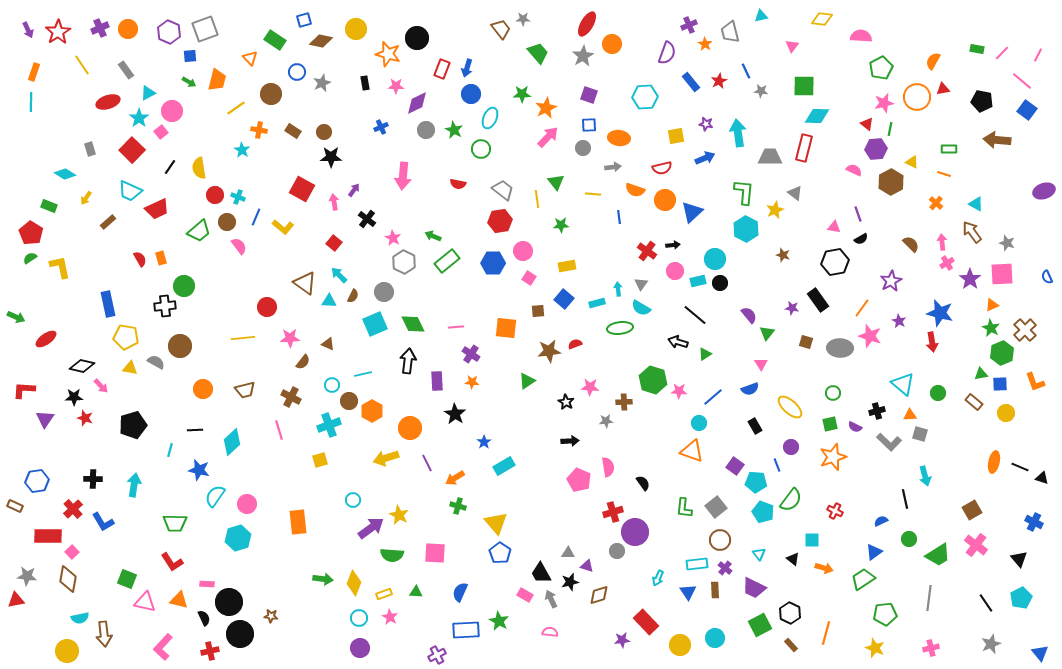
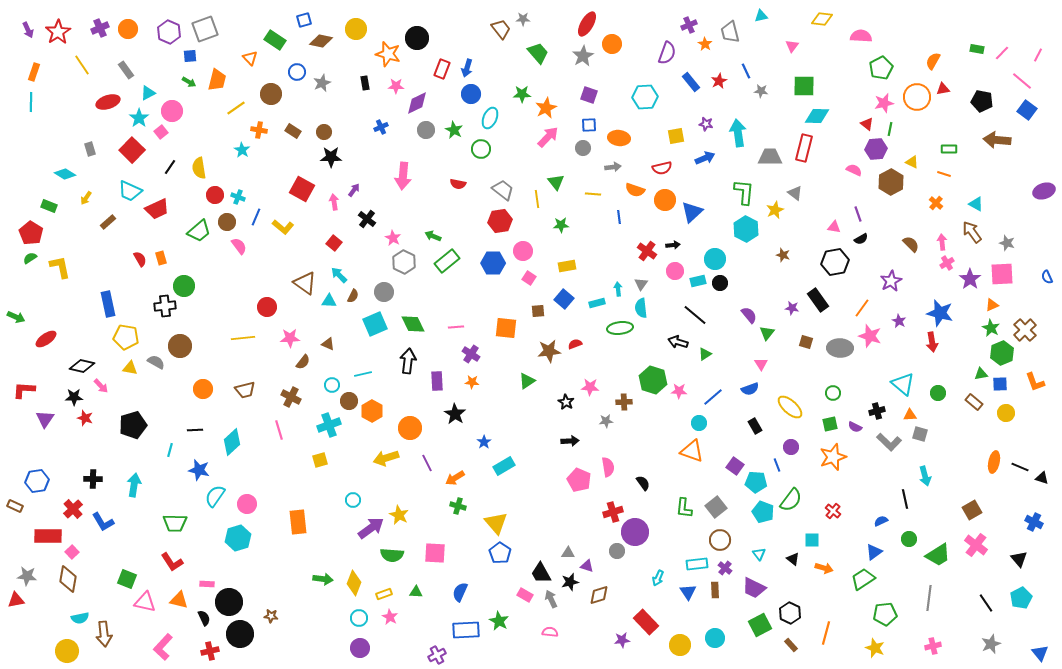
cyan semicircle at (641, 308): rotated 54 degrees clockwise
red cross at (835, 511): moved 2 px left; rotated 14 degrees clockwise
pink cross at (931, 648): moved 2 px right, 2 px up
